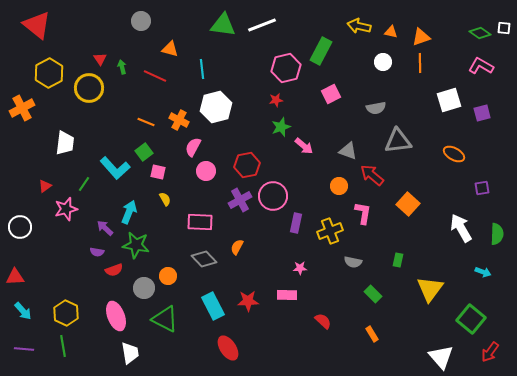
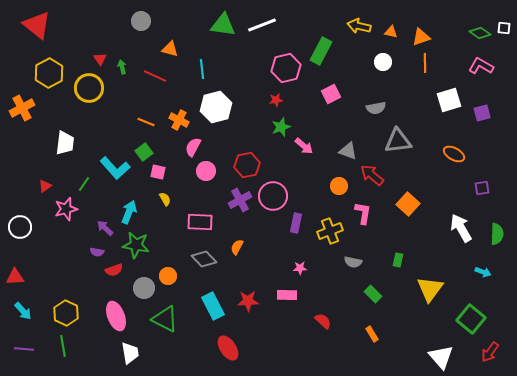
orange line at (420, 63): moved 5 px right
